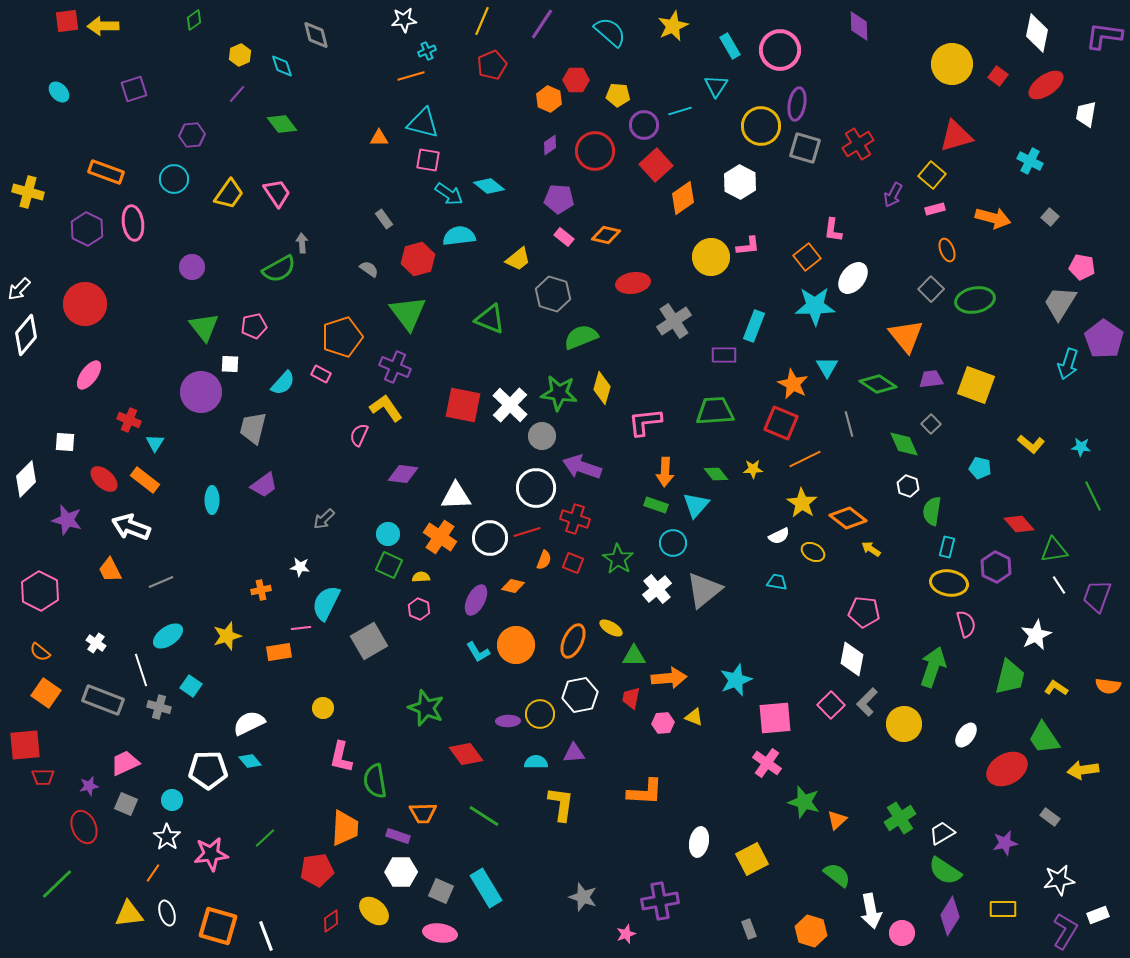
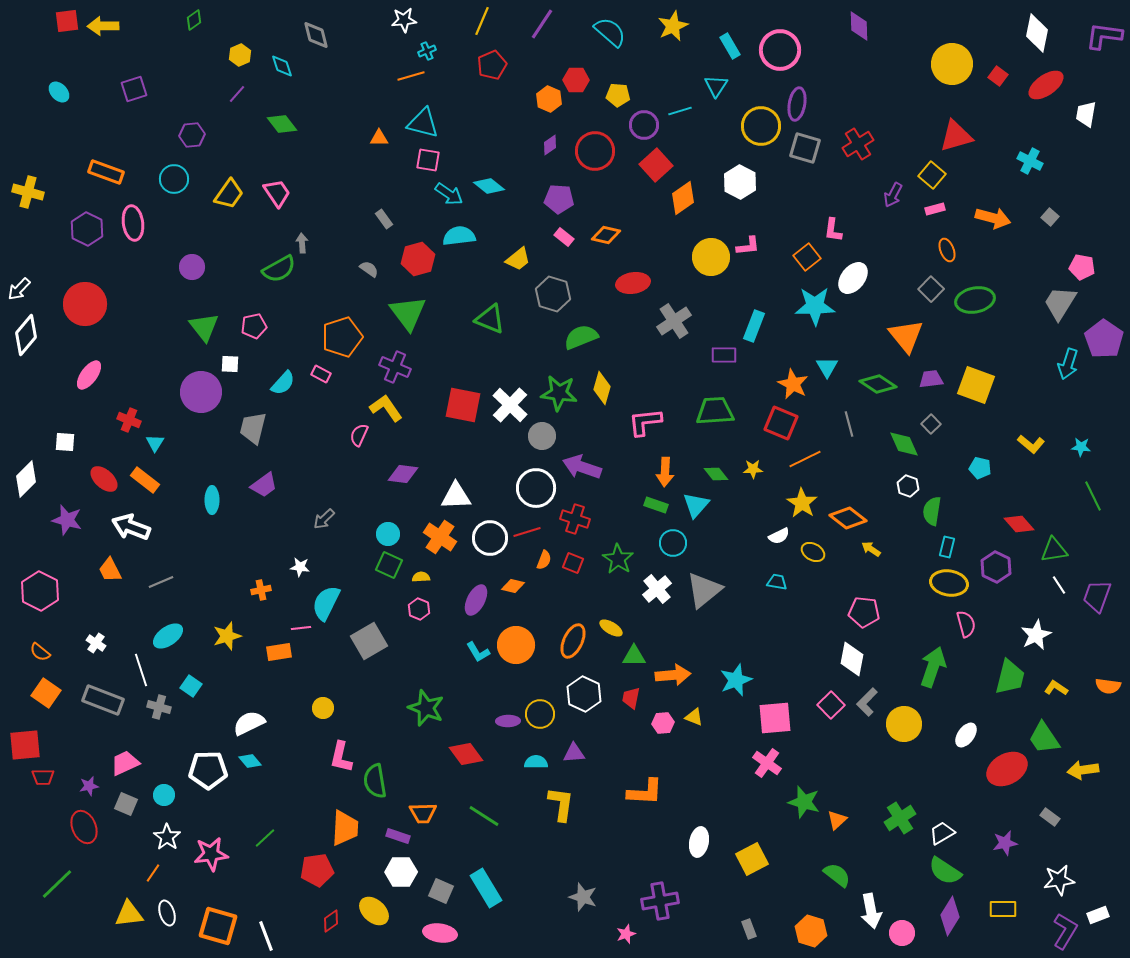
orange arrow at (669, 678): moved 4 px right, 3 px up
white hexagon at (580, 695): moved 4 px right, 1 px up; rotated 24 degrees counterclockwise
cyan circle at (172, 800): moved 8 px left, 5 px up
